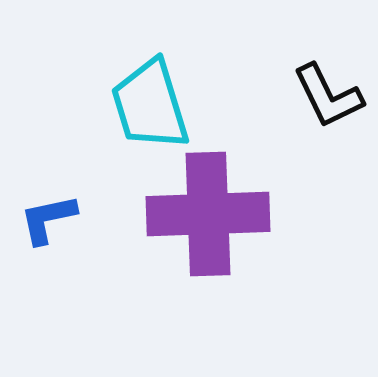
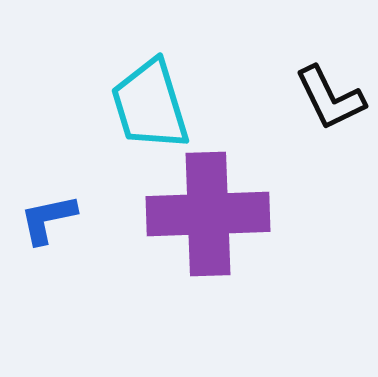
black L-shape: moved 2 px right, 2 px down
